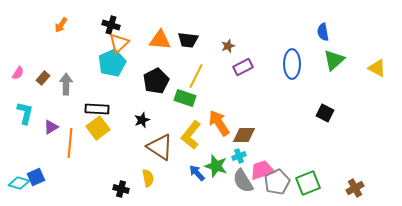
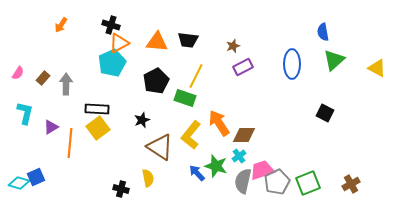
orange triangle at (160, 40): moved 3 px left, 2 px down
orange triangle at (119, 43): rotated 15 degrees clockwise
brown star at (228, 46): moved 5 px right
cyan cross at (239, 156): rotated 16 degrees counterclockwise
gray semicircle at (243, 181): rotated 45 degrees clockwise
brown cross at (355, 188): moved 4 px left, 4 px up
